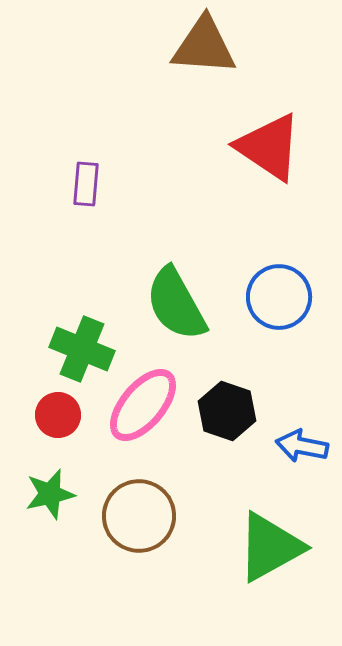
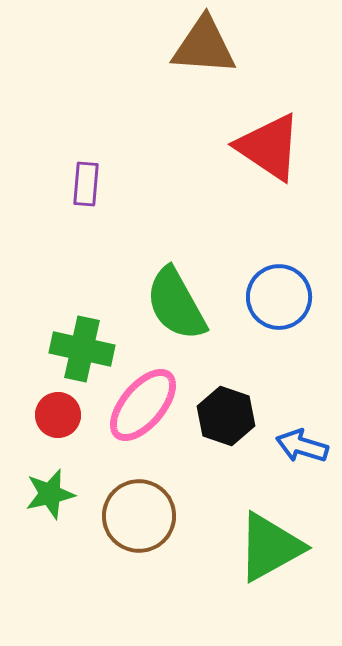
green cross: rotated 10 degrees counterclockwise
black hexagon: moved 1 px left, 5 px down
blue arrow: rotated 6 degrees clockwise
